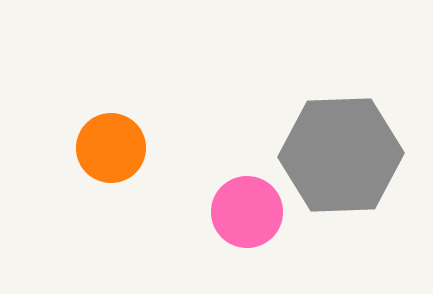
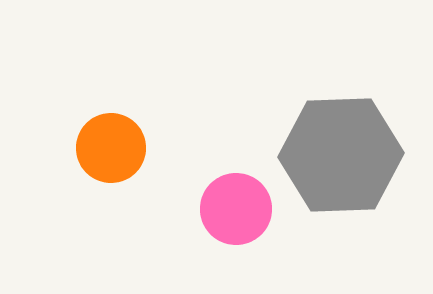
pink circle: moved 11 px left, 3 px up
